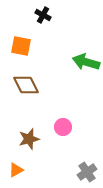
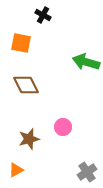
orange square: moved 3 px up
